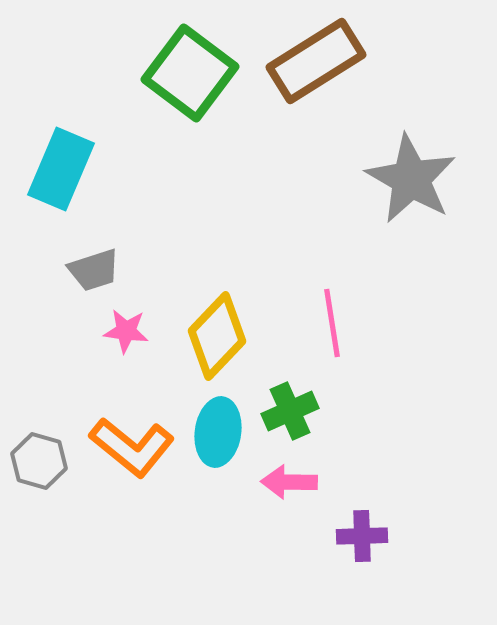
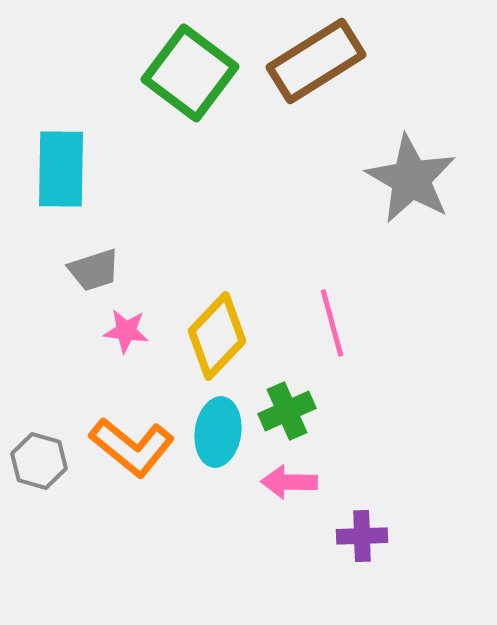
cyan rectangle: rotated 22 degrees counterclockwise
pink line: rotated 6 degrees counterclockwise
green cross: moved 3 px left
